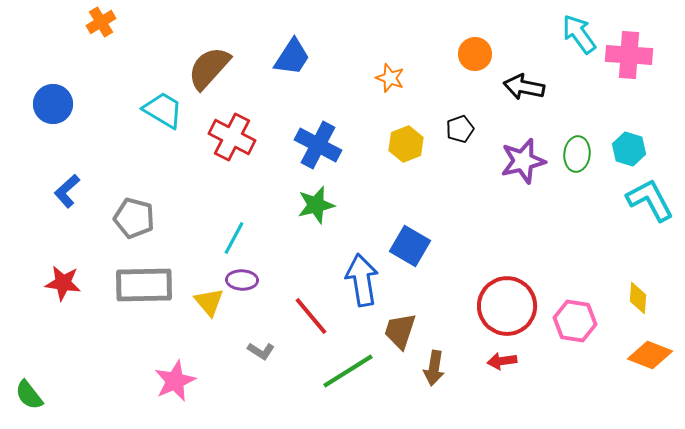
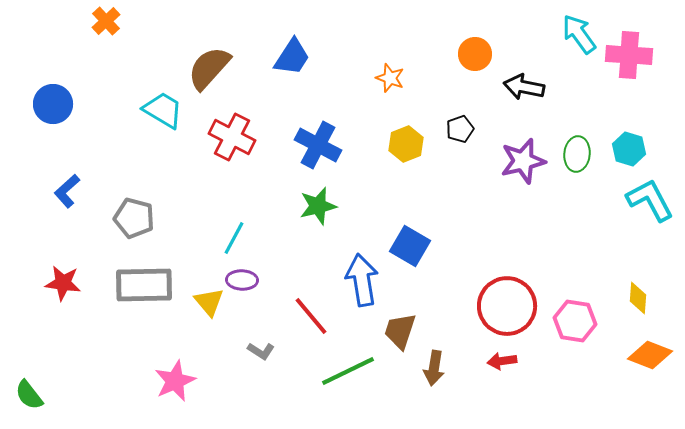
orange cross: moved 5 px right, 1 px up; rotated 12 degrees counterclockwise
green star: moved 2 px right, 1 px down
green line: rotated 6 degrees clockwise
